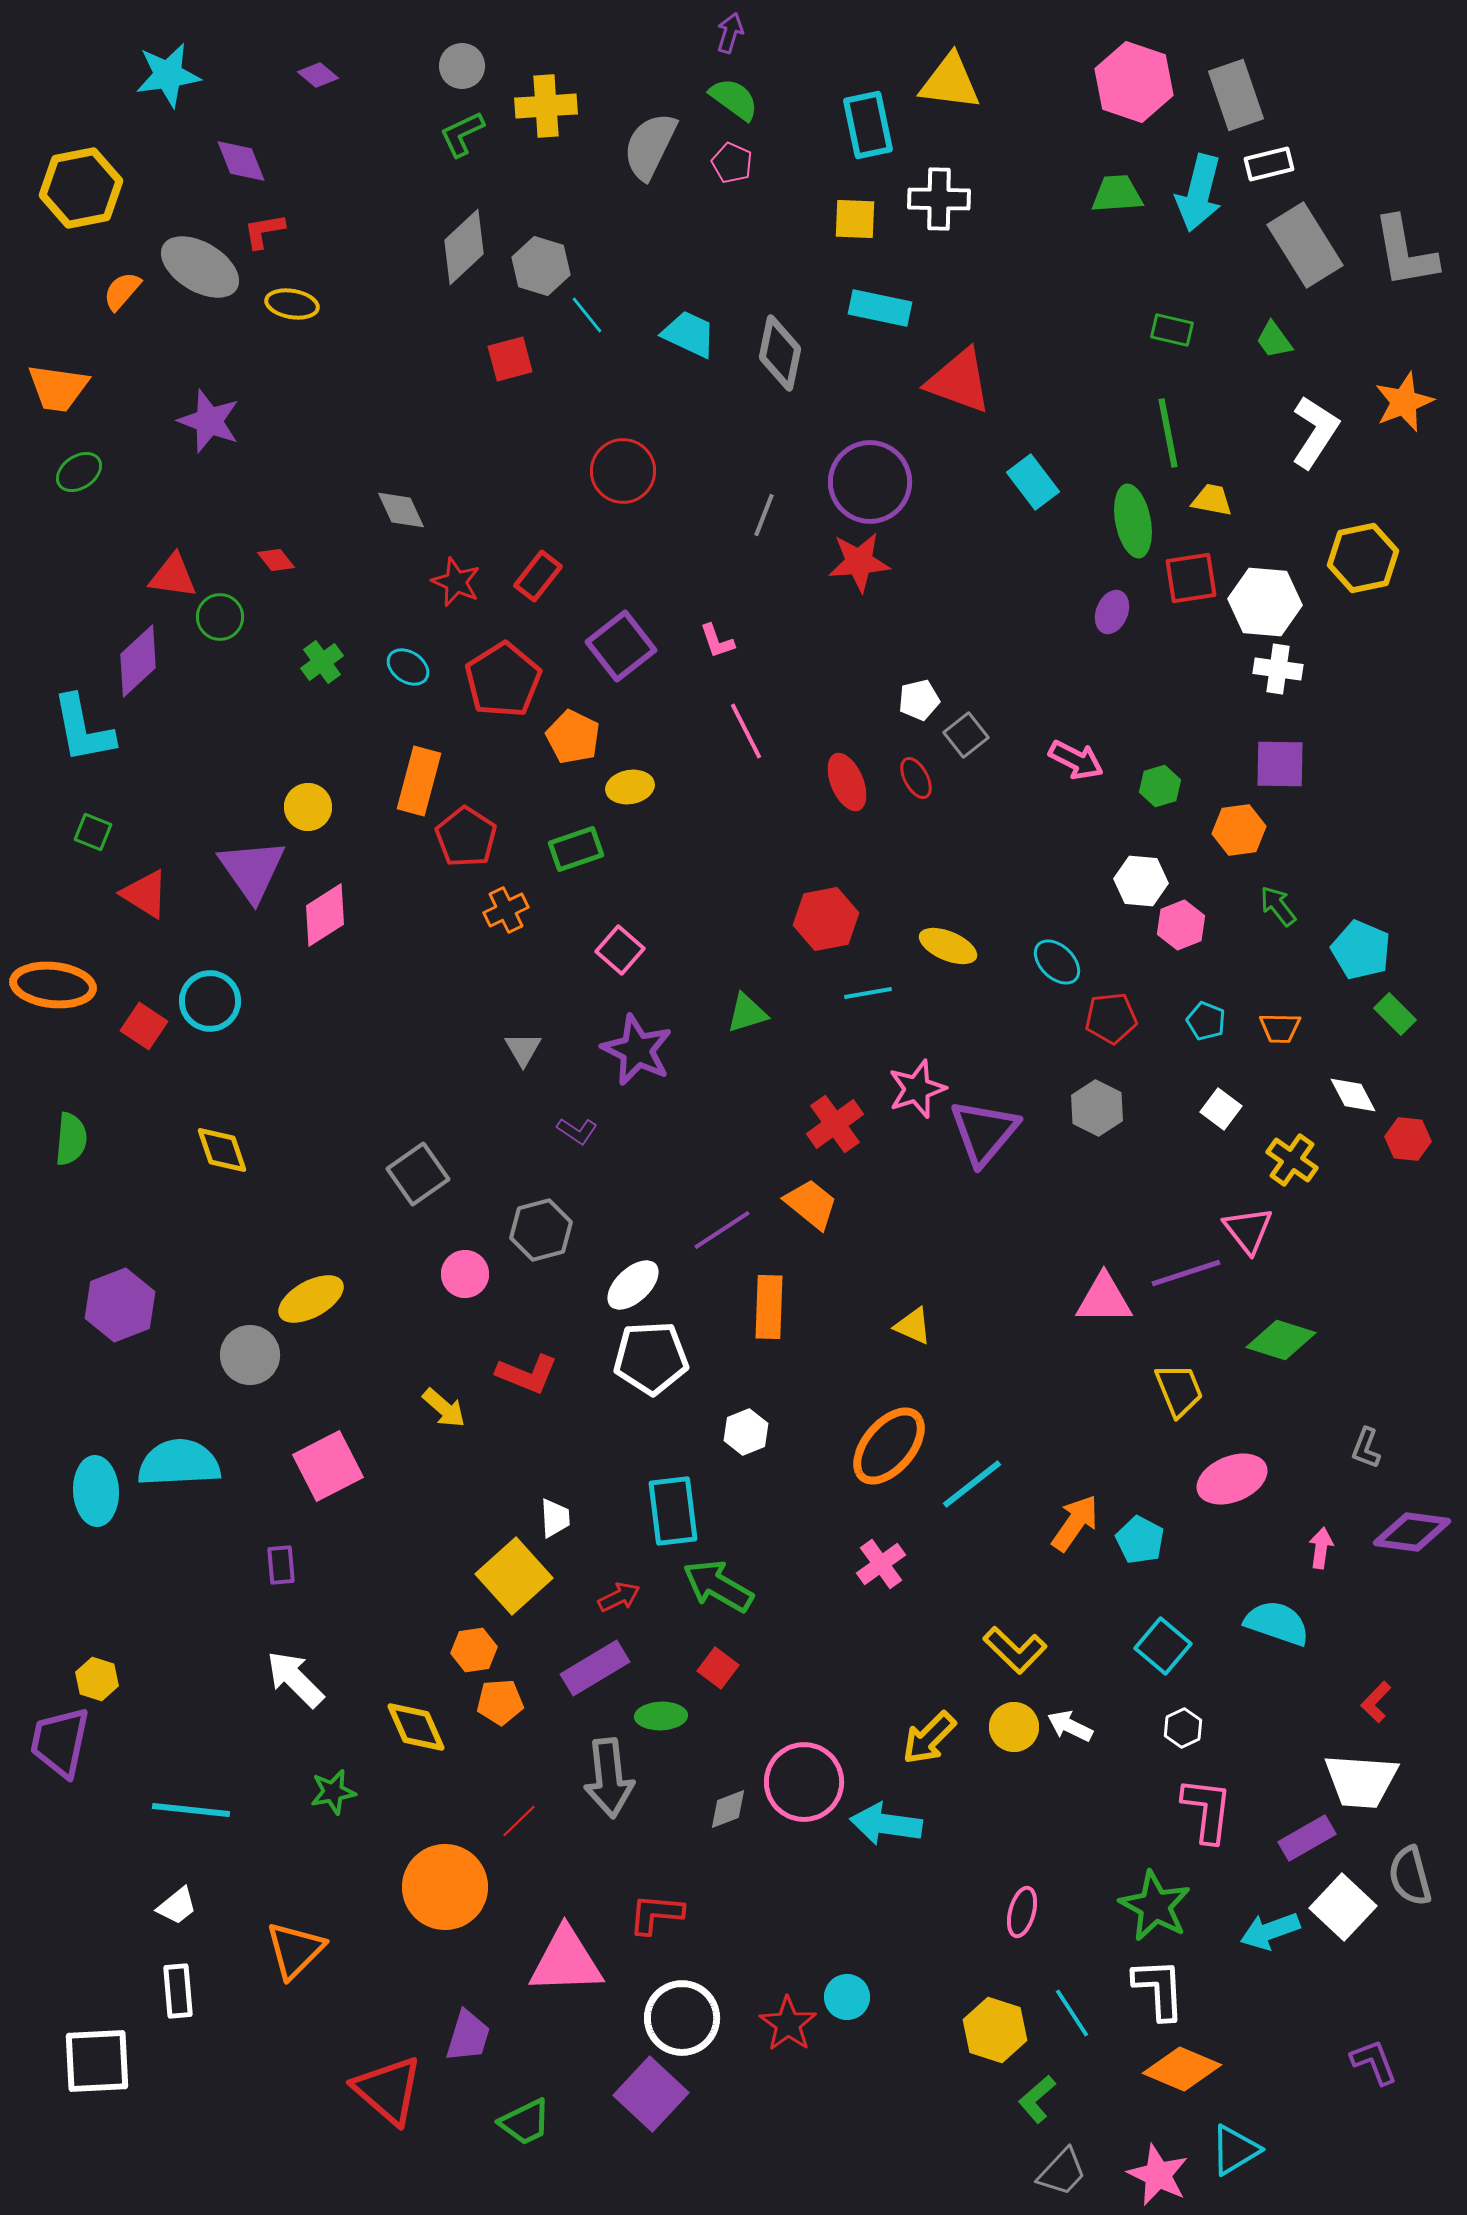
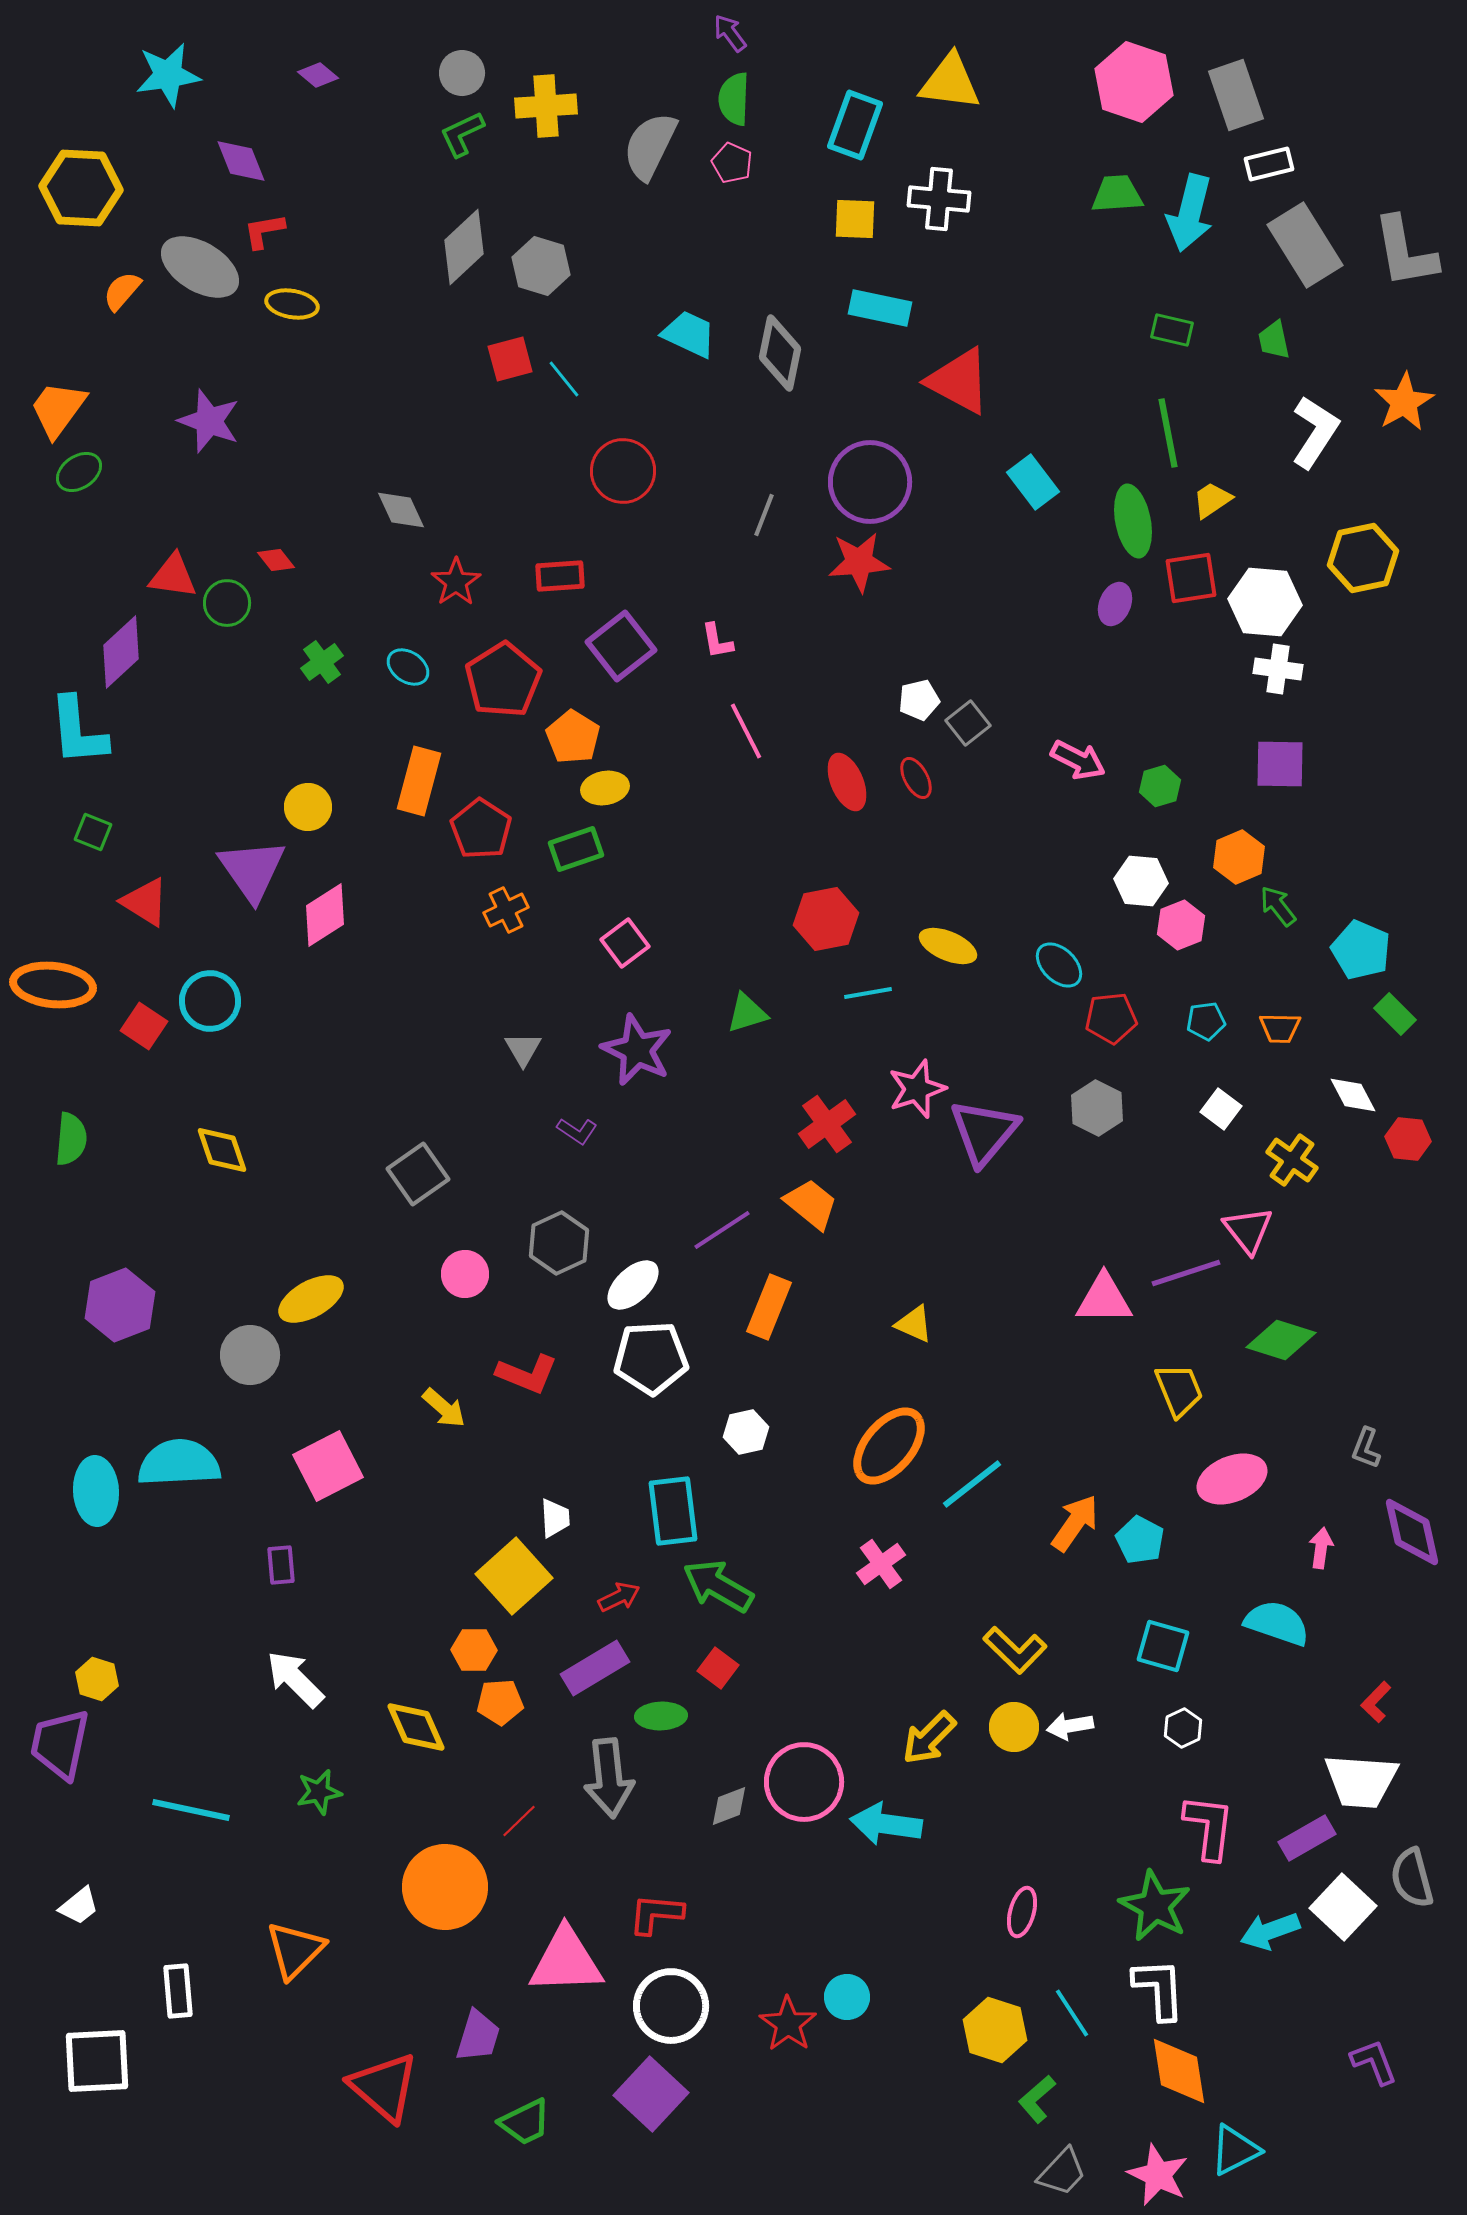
purple arrow at (730, 33): rotated 54 degrees counterclockwise
gray circle at (462, 66): moved 7 px down
green semicircle at (734, 99): rotated 124 degrees counterclockwise
cyan rectangle at (868, 125): moved 13 px left; rotated 32 degrees clockwise
yellow hexagon at (81, 188): rotated 14 degrees clockwise
cyan arrow at (1199, 193): moved 9 px left, 20 px down
white cross at (939, 199): rotated 4 degrees clockwise
cyan line at (587, 315): moved 23 px left, 64 px down
green trapezoid at (1274, 340): rotated 24 degrees clockwise
red triangle at (959, 381): rotated 8 degrees clockwise
orange trapezoid at (58, 388): moved 21 px down; rotated 118 degrees clockwise
orange star at (1404, 402): rotated 8 degrees counterclockwise
yellow trapezoid at (1212, 500): rotated 45 degrees counterclockwise
red rectangle at (538, 576): moved 22 px right; rotated 48 degrees clockwise
red star at (456, 582): rotated 15 degrees clockwise
purple ellipse at (1112, 612): moved 3 px right, 8 px up
green circle at (220, 617): moved 7 px right, 14 px up
pink L-shape at (717, 641): rotated 9 degrees clockwise
purple diamond at (138, 661): moved 17 px left, 9 px up
cyan L-shape at (83, 729): moved 5 px left, 2 px down; rotated 6 degrees clockwise
gray square at (966, 735): moved 2 px right, 12 px up
orange pentagon at (573, 737): rotated 6 degrees clockwise
pink arrow at (1076, 760): moved 2 px right
yellow ellipse at (630, 787): moved 25 px left, 1 px down
orange hexagon at (1239, 830): moved 27 px down; rotated 15 degrees counterclockwise
red pentagon at (466, 837): moved 15 px right, 8 px up
red triangle at (145, 894): moved 8 px down
pink square at (620, 950): moved 5 px right, 7 px up; rotated 12 degrees clockwise
cyan ellipse at (1057, 962): moved 2 px right, 3 px down
cyan pentagon at (1206, 1021): rotated 30 degrees counterclockwise
red cross at (835, 1124): moved 8 px left
gray hexagon at (541, 1230): moved 18 px right, 13 px down; rotated 10 degrees counterclockwise
orange rectangle at (769, 1307): rotated 20 degrees clockwise
yellow triangle at (913, 1326): moved 1 px right, 2 px up
white hexagon at (746, 1432): rotated 9 degrees clockwise
purple diamond at (1412, 1532): rotated 70 degrees clockwise
cyan square at (1163, 1646): rotated 24 degrees counterclockwise
orange hexagon at (474, 1650): rotated 9 degrees clockwise
white arrow at (1070, 1726): rotated 36 degrees counterclockwise
purple trapezoid at (60, 1742): moved 2 px down
green star at (333, 1792): moved 14 px left
gray diamond at (728, 1809): moved 1 px right, 3 px up
cyan line at (191, 1810): rotated 6 degrees clockwise
pink L-shape at (1207, 1810): moved 2 px right, 17 px down
gray semicircle at (1410, 1876): moved 2 px right, 2 px down
white trapezoid at (177, 1906): moved 98 px left
white circle at (682, 2018): moved 11 px left, 12 px up
purple trapezoid at (468, 2036): moved 10 px right
orange diamond at (1182, 2069): moved 3 px left, 2 px down; rotated 58 degrees clockwise
red triangle at (388, 2090): moved 4 px left, 3 px up
cyan triangle at (1235, 2150): rotated 4 degrees clockwise
